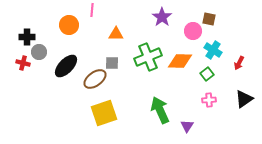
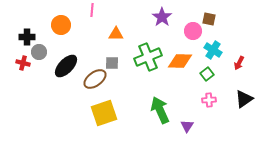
orange circle: moved 8 px left
